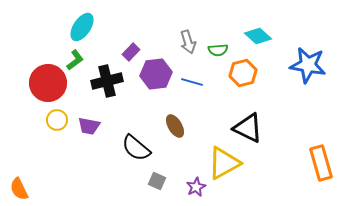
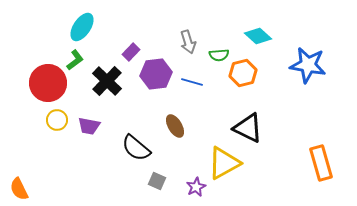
green semicircle: moved 1 px right, 5 px down
black cross: rotated 32 degrees counterclockwise
